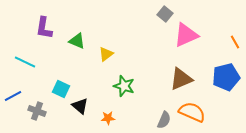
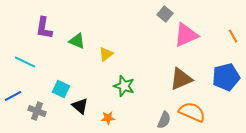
orange line: moved 2 px left, 6 px up
